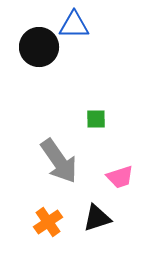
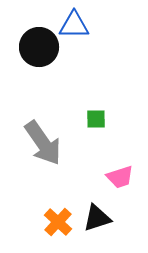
gray arrow: moved 16 px left, 18 px up
orange cross: moved 10 px right; rotated 12 degrees counterclockwise
